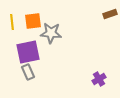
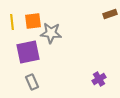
gray rectangle: moved 4 px right, 10 px down
